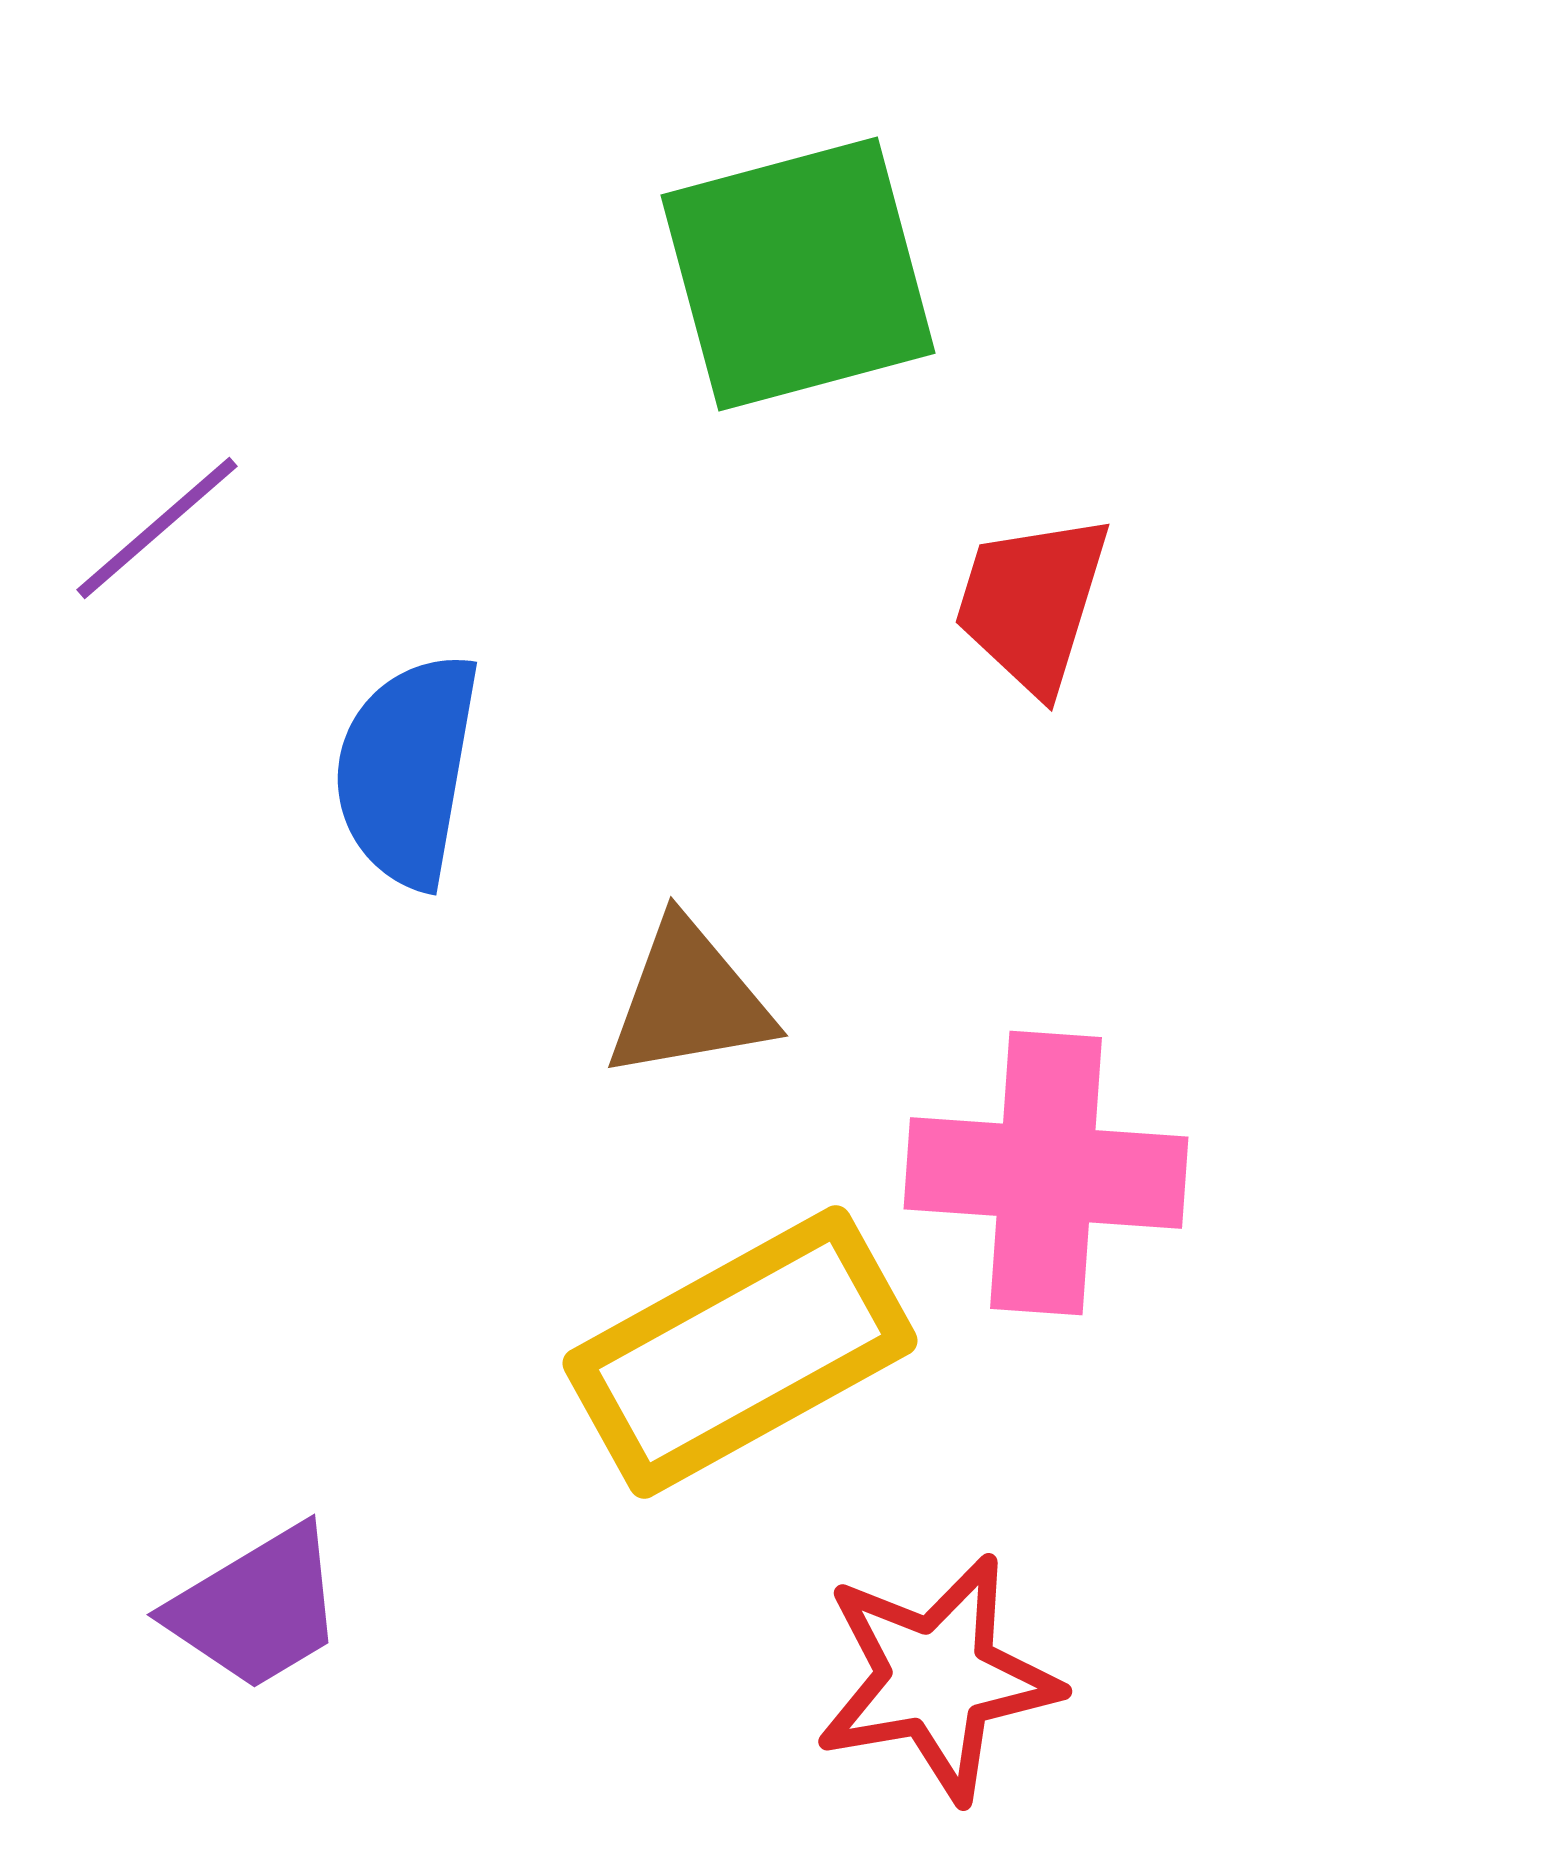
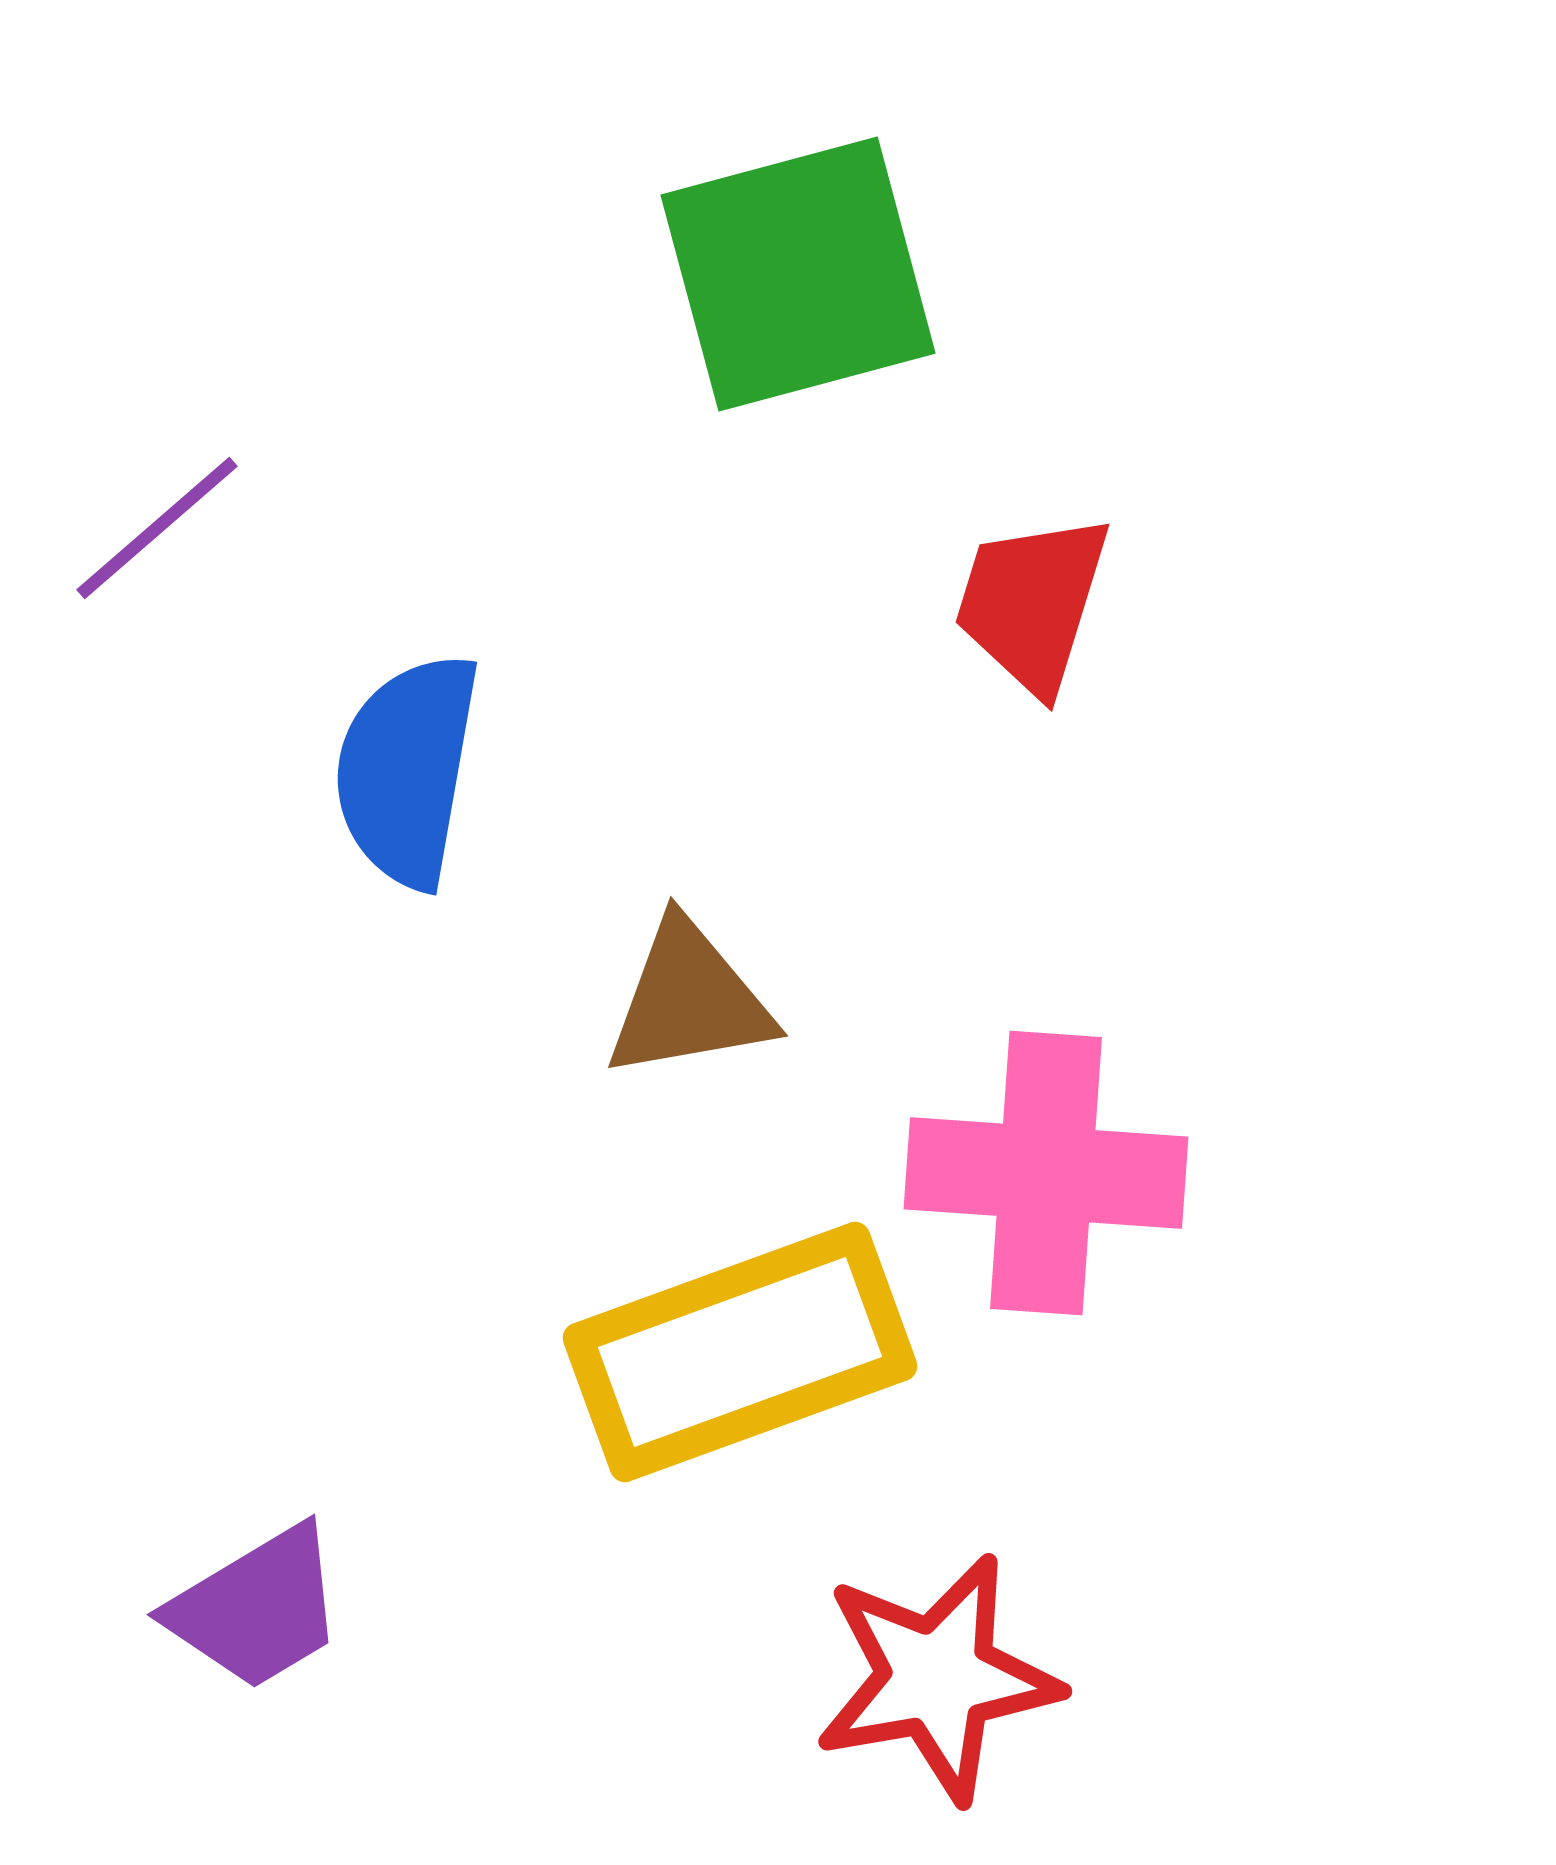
yellow rectangle: rotated 9 degrees clockwise
